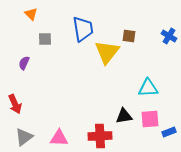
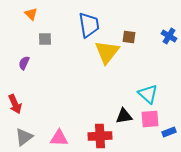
blue trapezoid: moved 6 px right, 4 px up
brown square: moved 1 px down
cyan triangle: moved 6 px down; rotated 45 degrees clockwise
